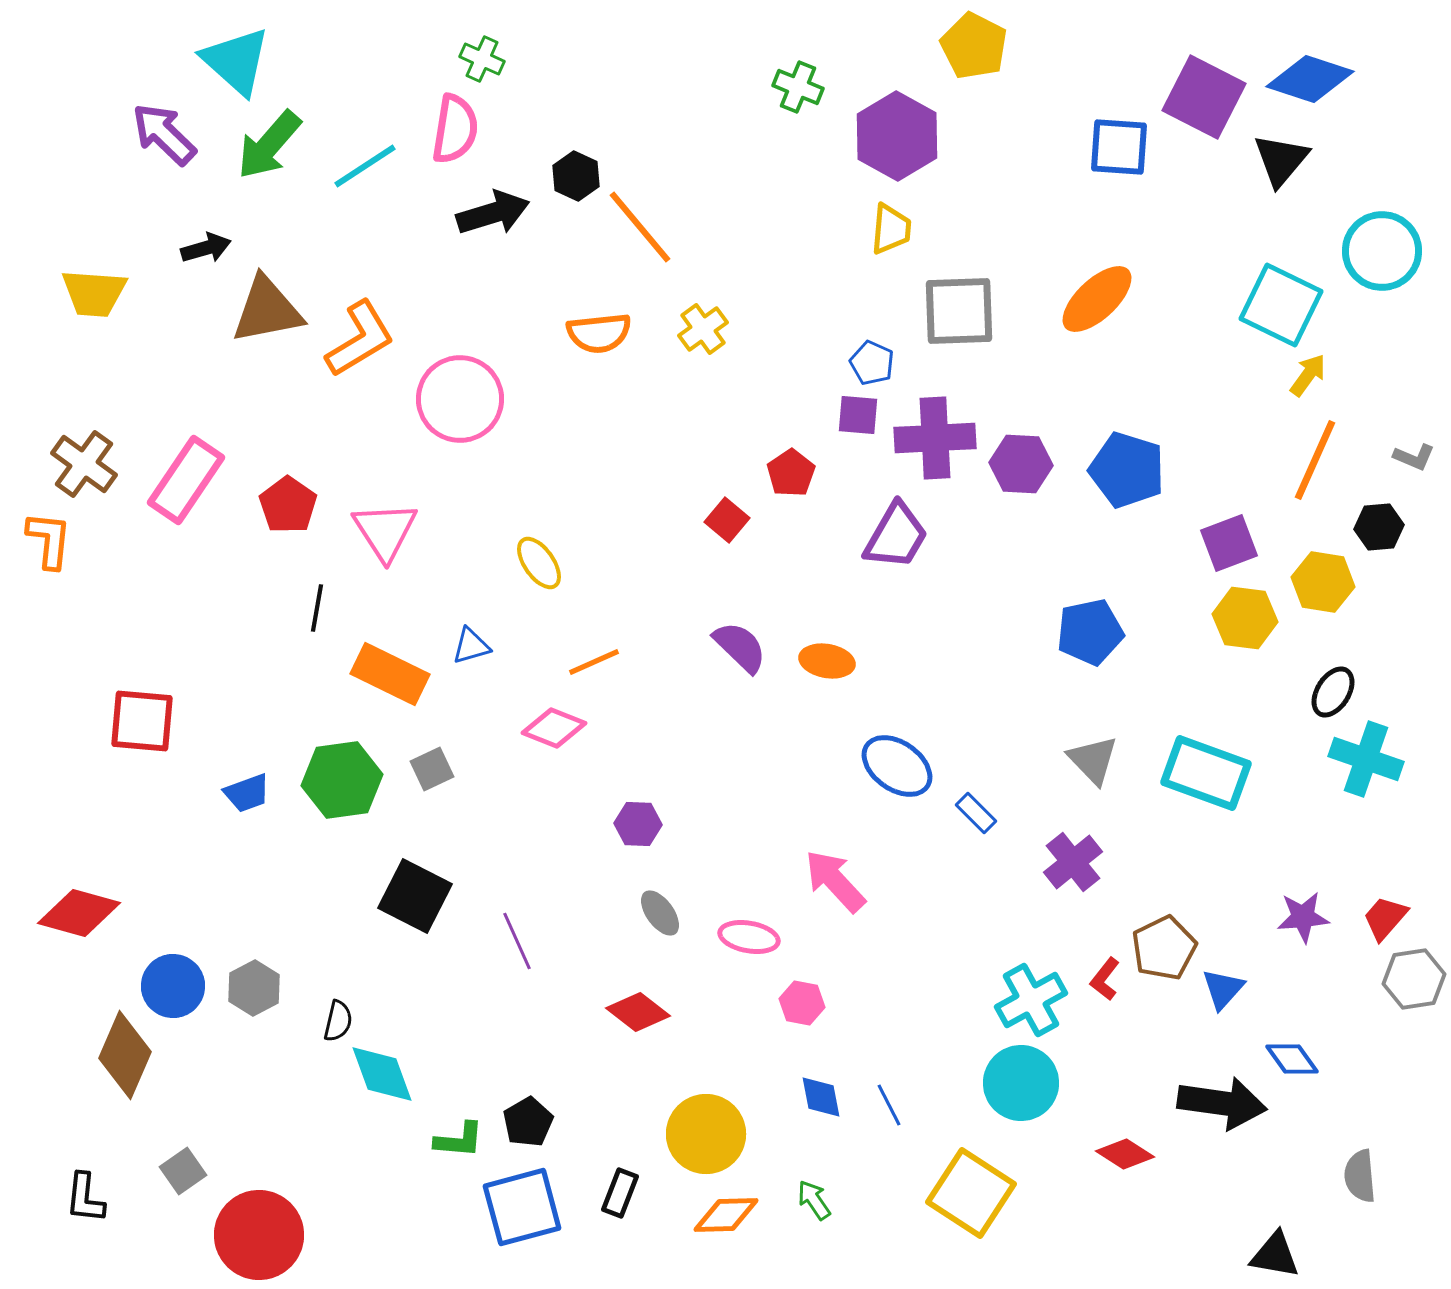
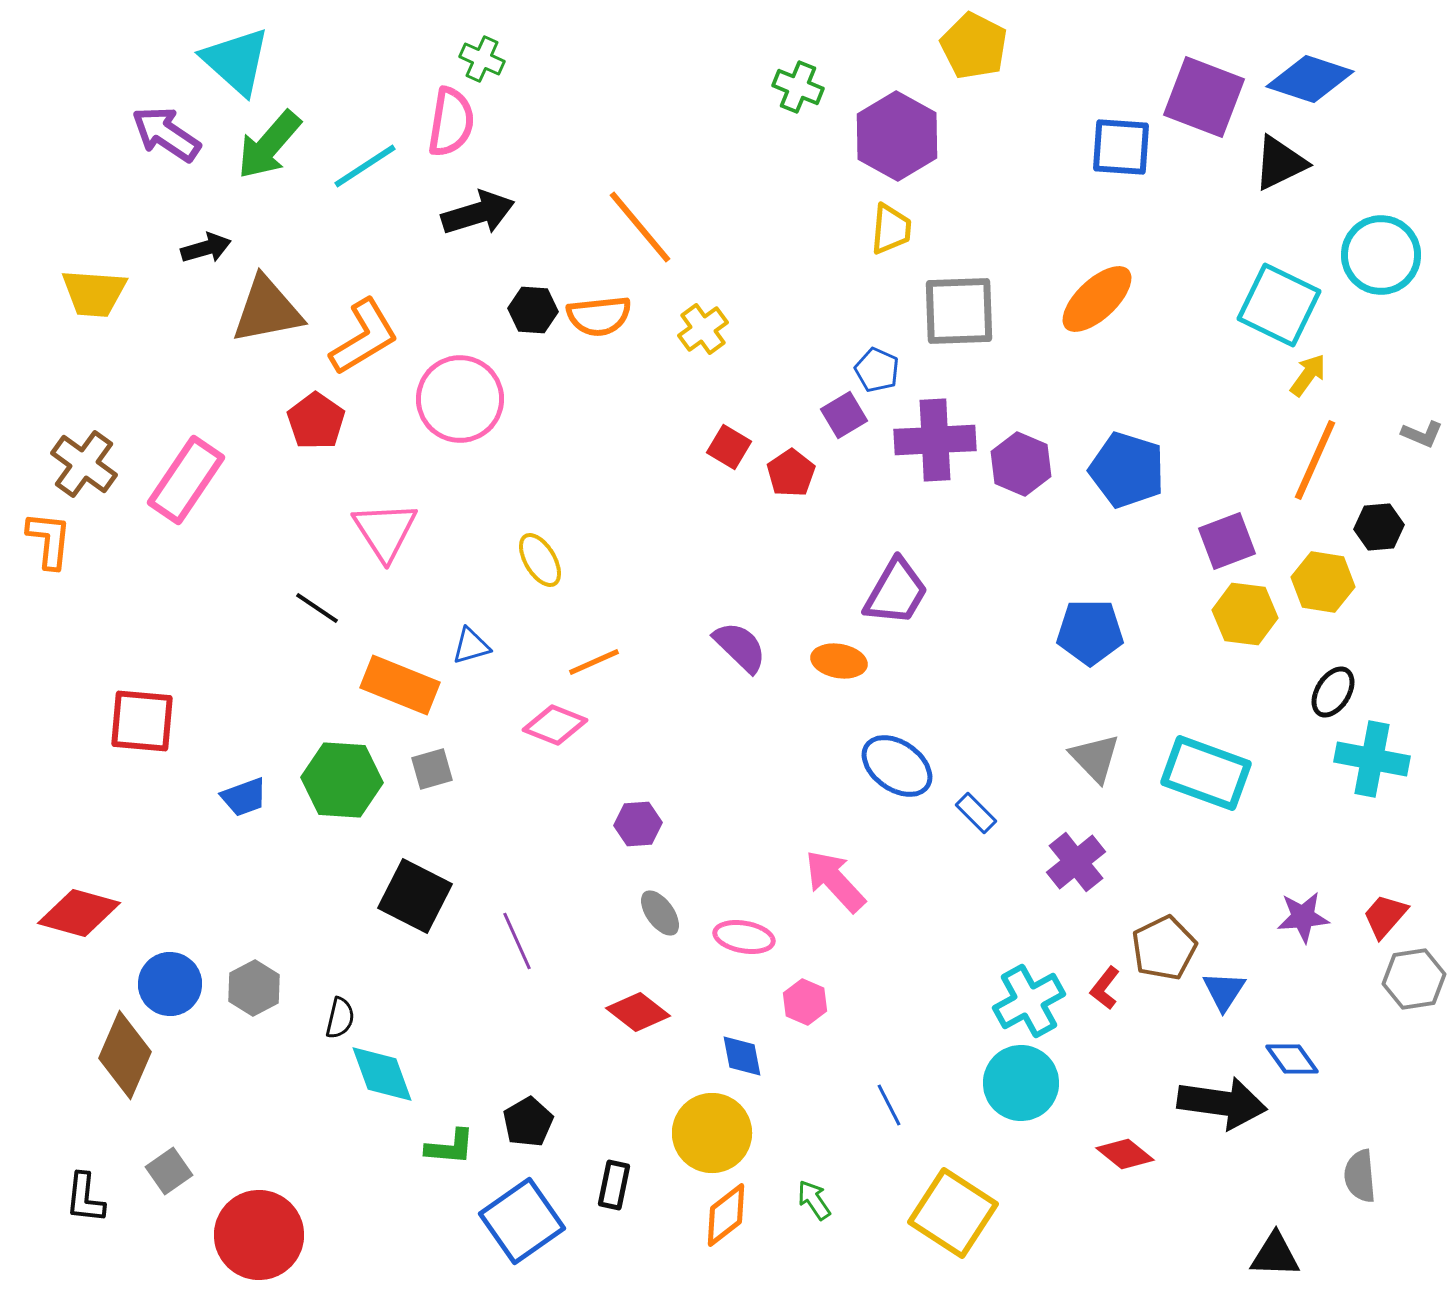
purple square at (1204, 97): rotated 6 degrees counterclockwise
pink semicircle at (455, 129): moved 4 px left, 7 px up
purple arrow at (164, 134): moved 2 px right; rotated 10 degrees counterclockwise
blue square at (1119, 147): moved 2 px right
black triangle at (1281, 160): moved 1 px left, 3 px down; rotated 24 degrees clockwise
black hexagon at (576, 176): moved 43 px left, 134 px down; rotated 21 degrees counterclockwise
black arrow at (493, 213): moved 15 px left
cyan circle at (1382, 251): moved 1 px left, 4 px down
cyan square at (1281, 305): moved 2 px left
orange semicircle at (599, 333): moved 17 px up
orange L-shape at (360, 339): moved 4 px right, 2 px up
blue pentagon at (872, 363): moved 5 px right, 7 px down
purple square at (858, 415): moved 14 px left; rotated 36 degrees counterclockwise
purple cross at (935, 438): moved 2 px down
gray L-shape at (1414, 457): moved 8 px right, 23 px up
purple hexagon at (1021, 464): rotated 20 degrees clockwise
red pentagon at (288, 505): moved 28 px right, 84 px up
red square at (727, 520): moved 2 px right, 73 px up; rotated 9 degrees counterclockwise
purple trapezoid at (896, 536): moved 56 px down
purple square at (1229, 543): moved 2 px left, 2 px up
yellow ellipse at (539, 563): moved 1 px right, 3 px up; rotated 4 degrees clockwise
black line at (317, 608): rotated 66 degrees counterclockwise
yellow hexagon at (1245, 618): moved 4 px up
blue pentagon at (1090, 632): rotated 12 degrees clockwise
orange ellipse at (827, 661): moved 12 px right
orange rectangle at (390, 674): moved 10 px right, 11 px down; rotated 4 degrees counterclockwise
pink diamond at (554, 728): moved 1 px right, 3 px up
cyan cross at (1366, 759): moved 6 px right; rotated 8 degrees counterclockwise
gray triangle at (1093, 760): moved 2 px right, 2 px up
gray square at (432, 769): rotated 9 degrees clockwise
green hexagon at (342, 780): rotated 12 degrees clockwise
blue trapezoid at (247, 793): moved 3 px left, 4 px down
purple hexagon at (638, 824): rotated 6 degrees counterclockwise
purple cross at (1073, 862): moved 3 px right
red trapezoid at (1385, 918): moved 2 px up
pink ellipse at (749, 937): moved 5 px left
red L-shape at (1105, 979): moved 9 px down
blue circle at (173, 986): moved 3 px left, 2 px up
blue triangle at (1223, 989): moved 1 px right, 2 px down; rotated 9 degrees counterclockwise
cyan cross at (1031, 1000): moved 2 px left, 1 px down
pink hexagon at (802, 1003): moved 3 px right, 1 px up; rotated 12 degrees clockwise
black semicircle at (338, 1021): moved 2 px right, 3 px up
blue diamond at (821, 1097): moved 79 px left, 41 px up
yellow circle at (706, 1134): moved 6 px right, 1 px up
green L-shape at (459, 1140): moved 9 px left, 7 px down
red diamond at (1125, 1154): rotated 6 degrees clockwise
gray square at (183, 1171): moved 14 px left
black rectangle at (620, 1193): moved 6 px left, 8 px up; rotated 9 degrees counterclockwise
yellow square at (971, 1193): moved 18 px left, 20 px down
blue square at (522, 1207): moved 14 px down; rotated 20 degrees counterclockwise
orange diamond at (726, 1215): rotated 36 degrees counterclockwise
black triangle at (1275, 1255): rotated 8 degrees counterclockwise
